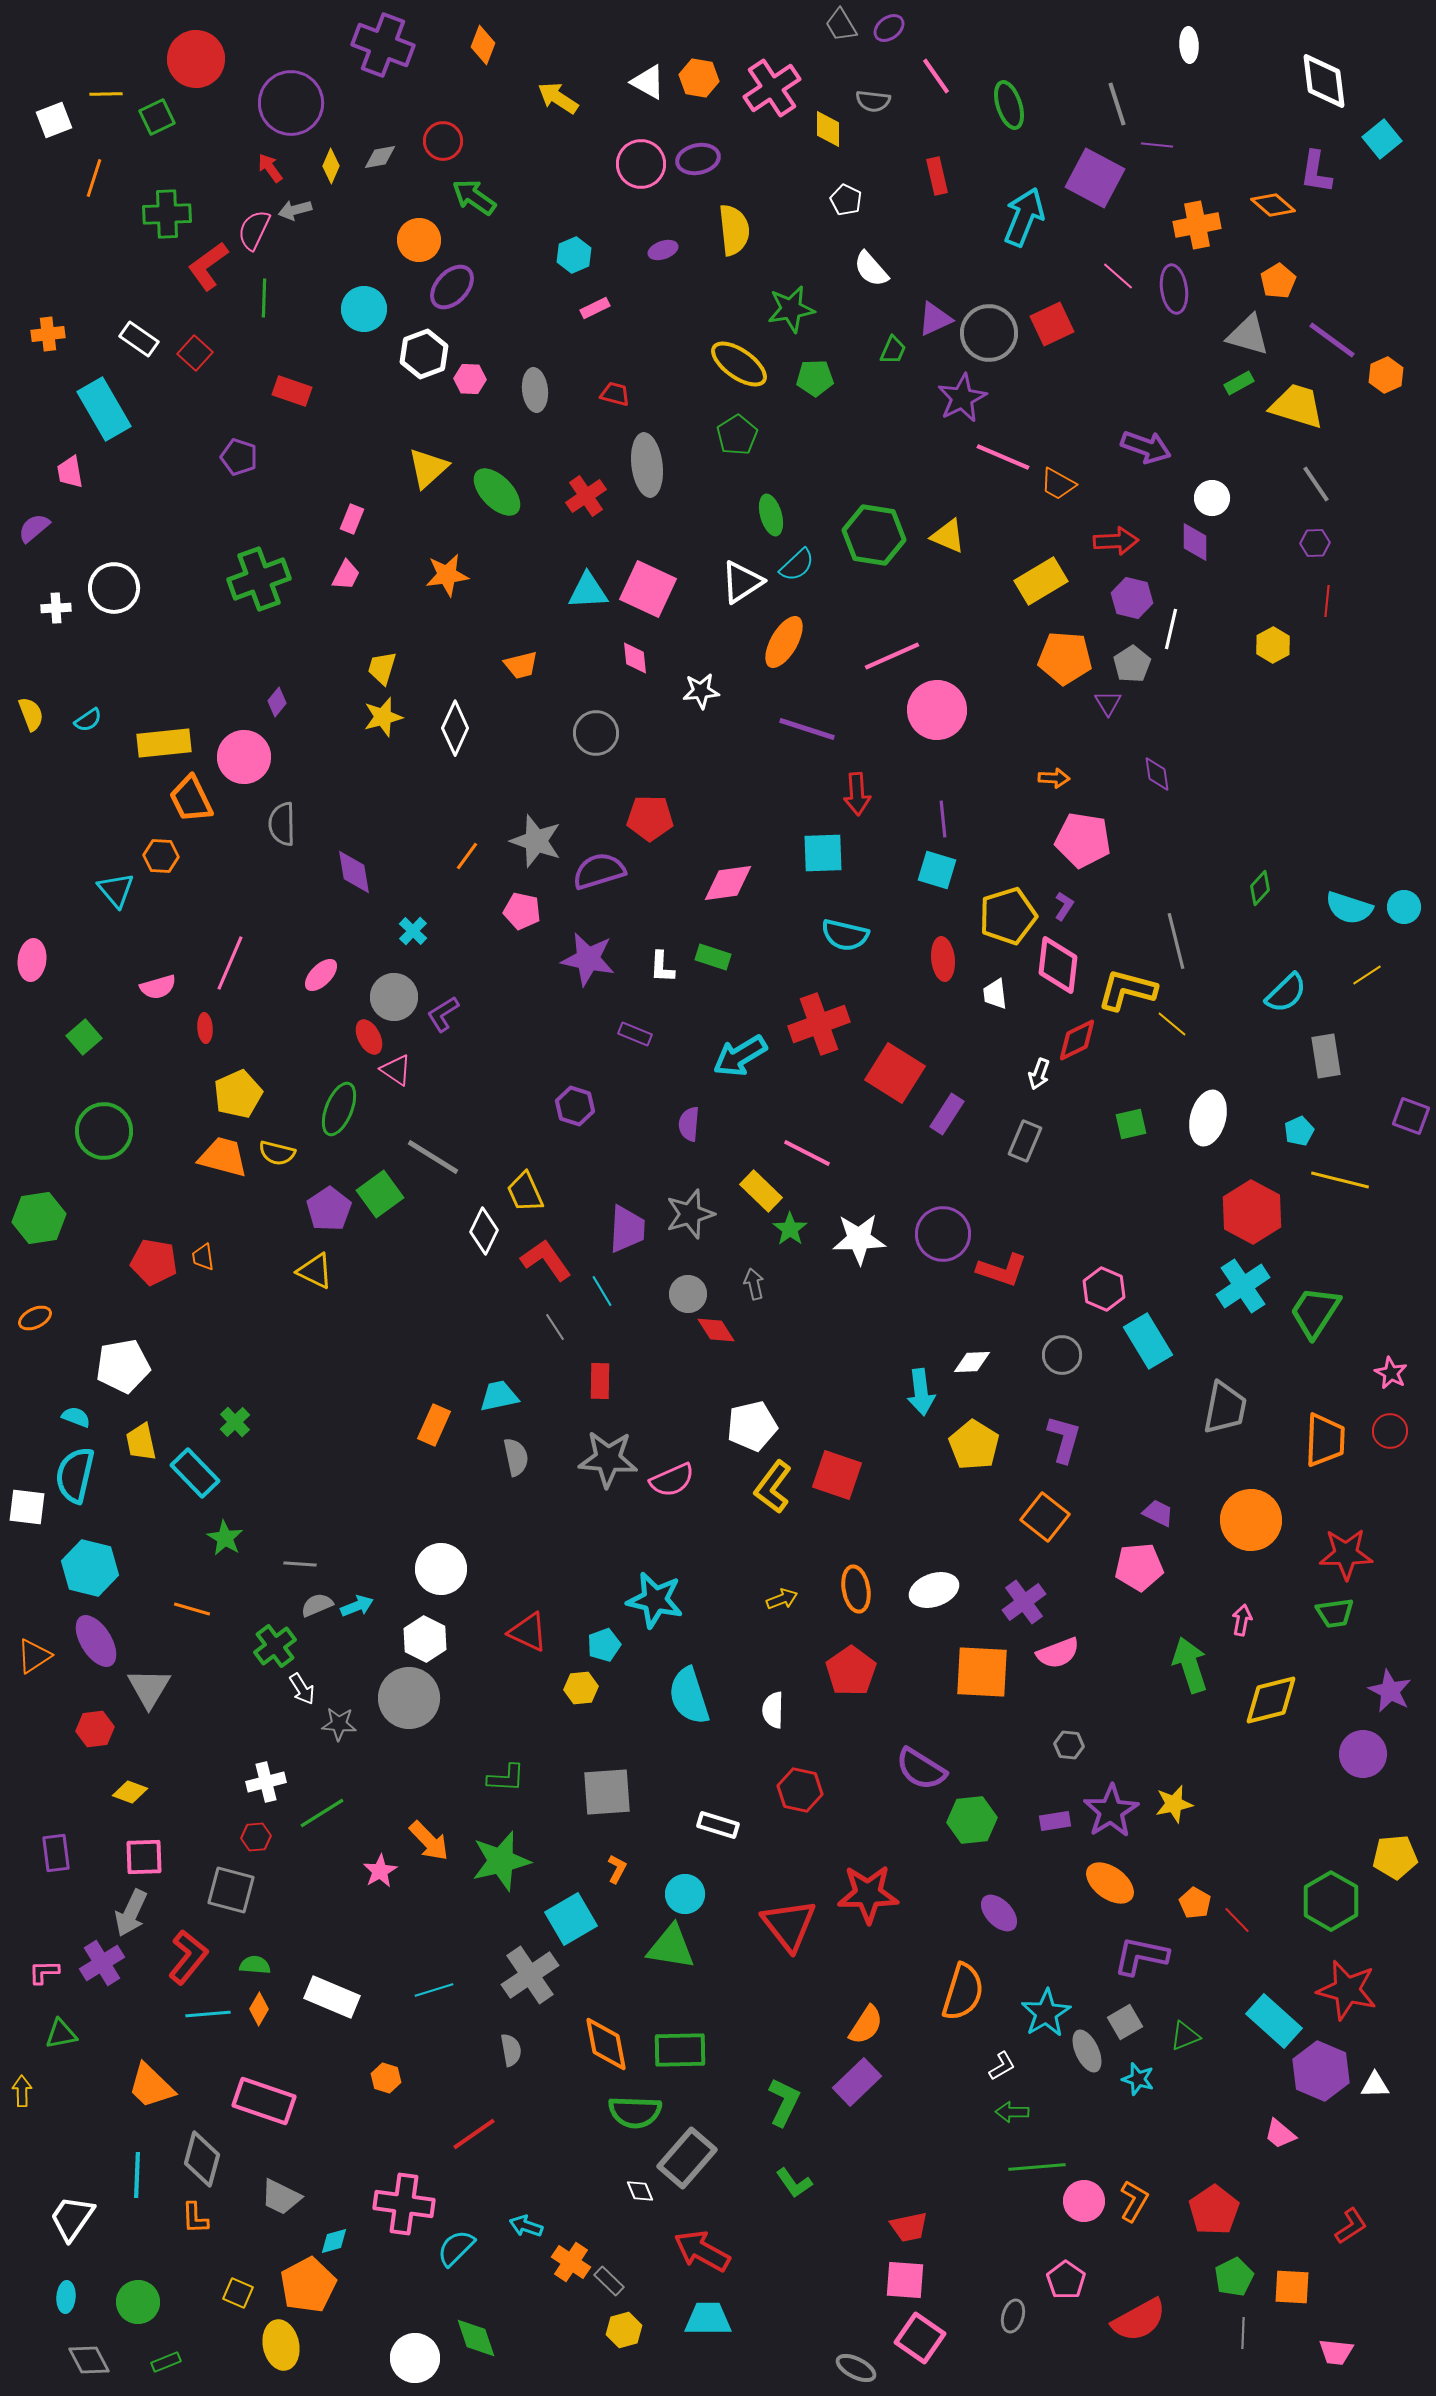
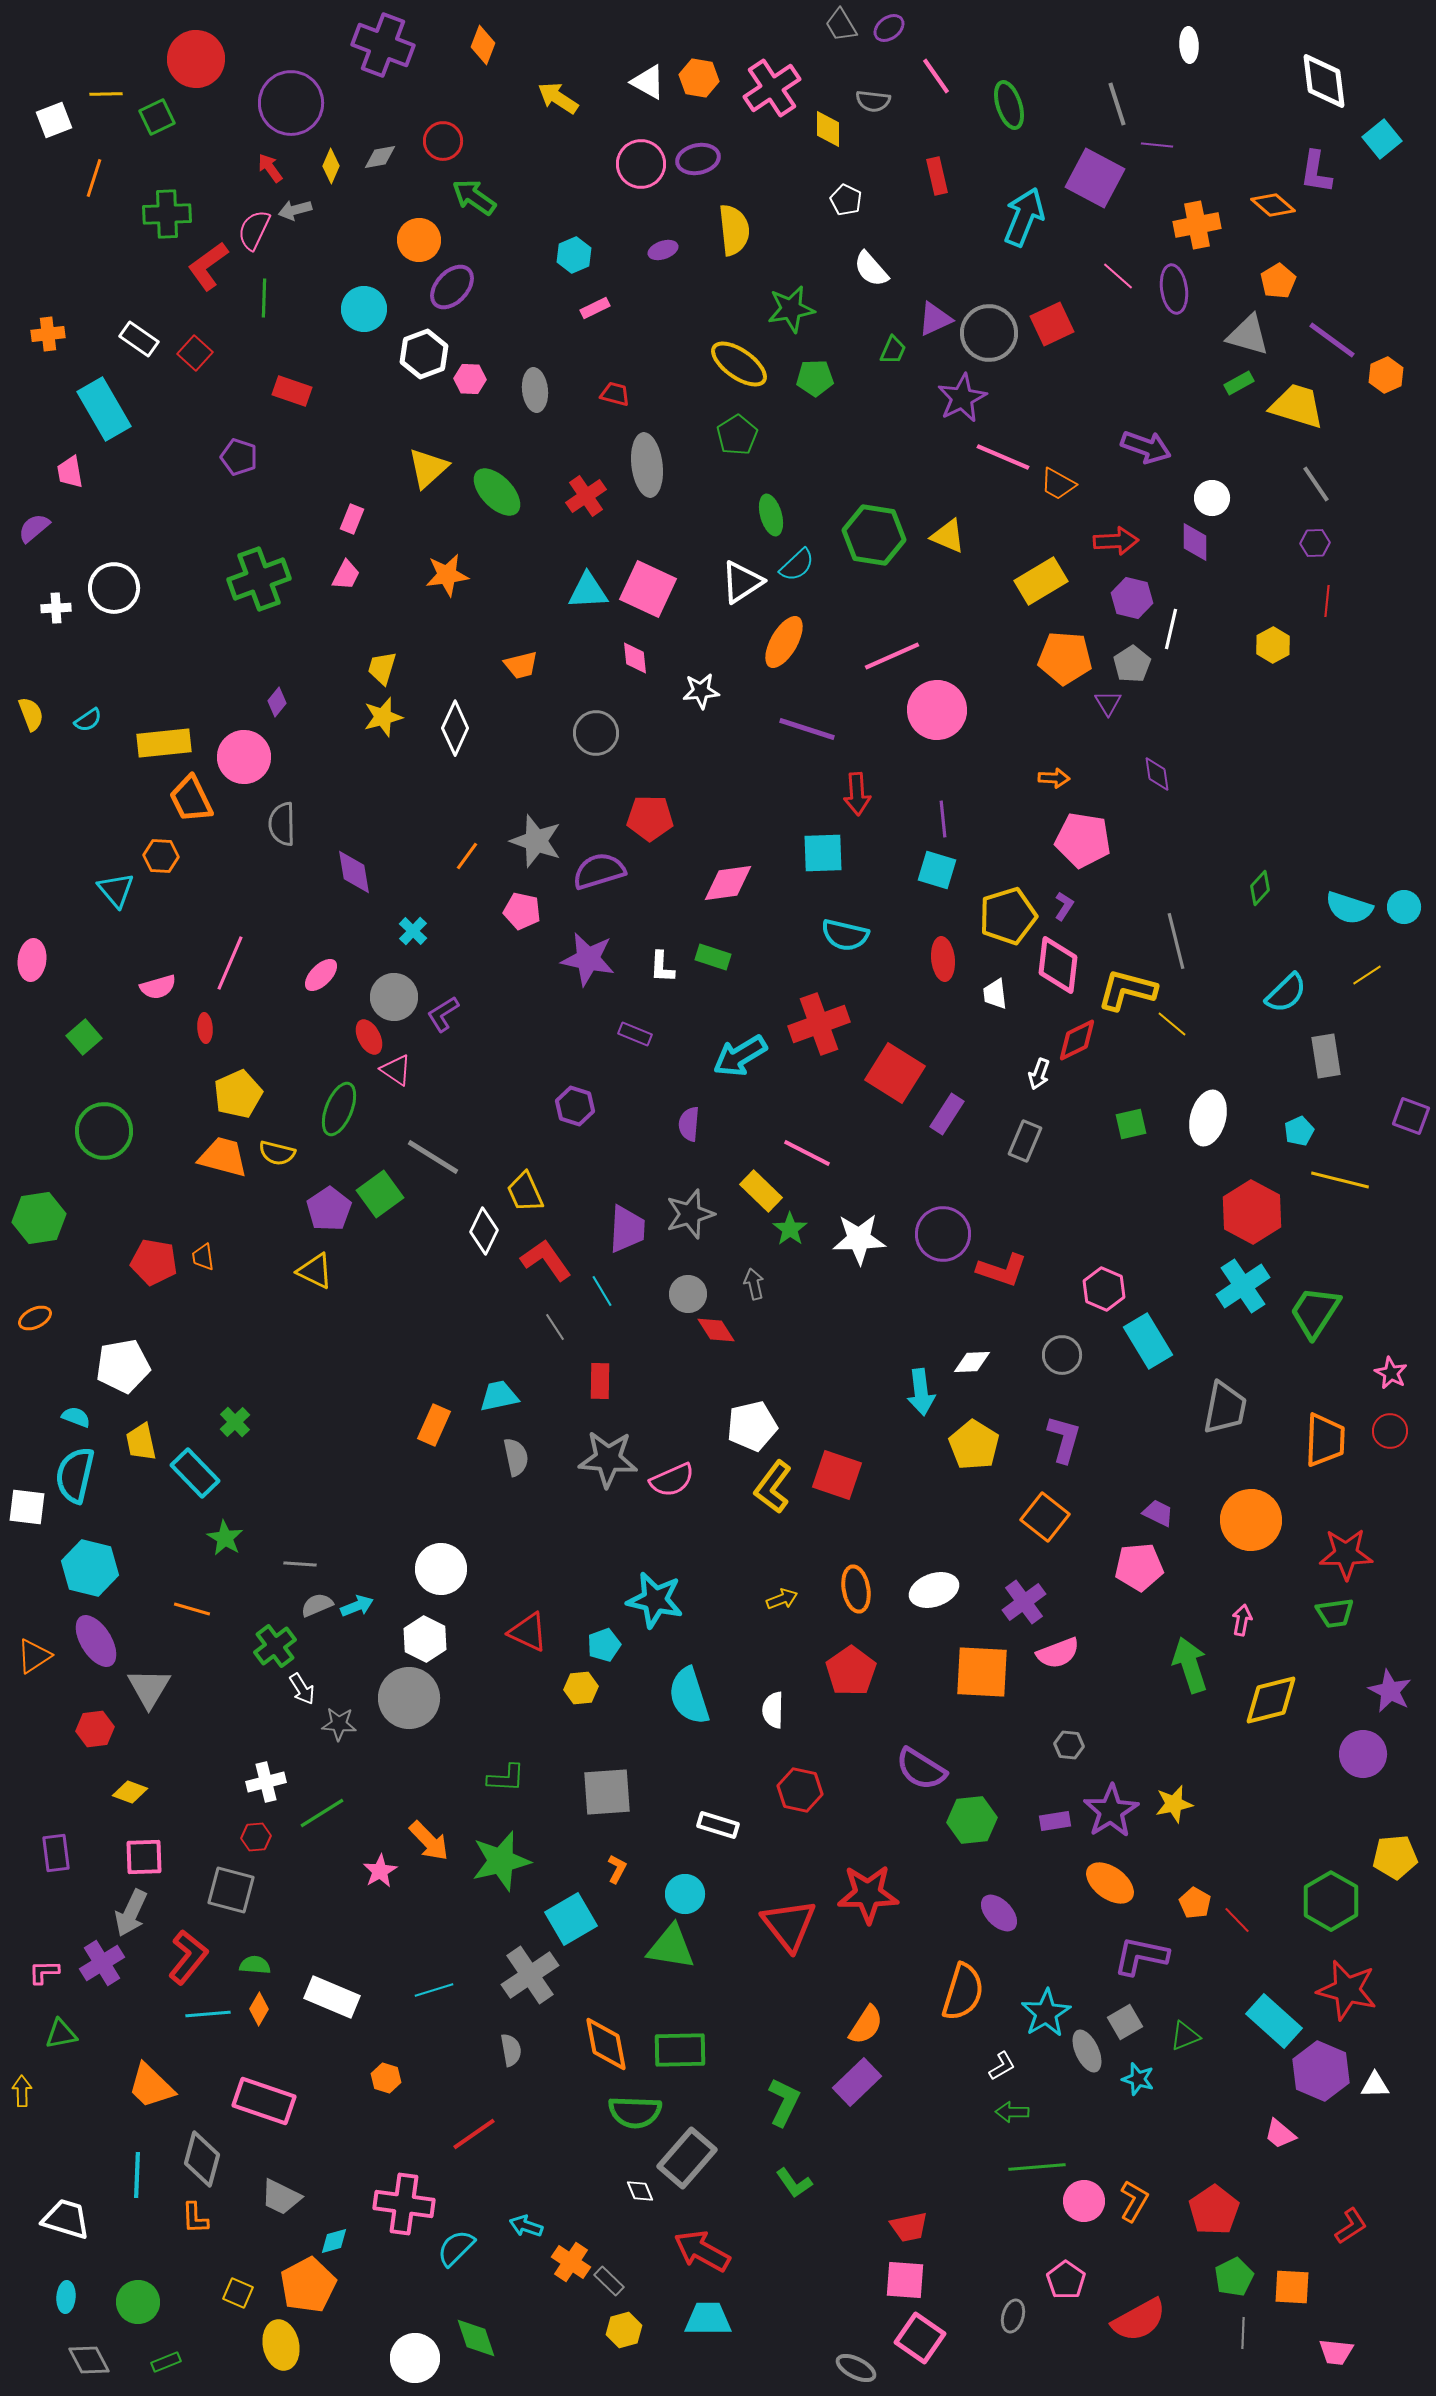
white trapezoid at (72, 2218): moved 6 px left, 1 px down; rotated 72 degrees clockwise
